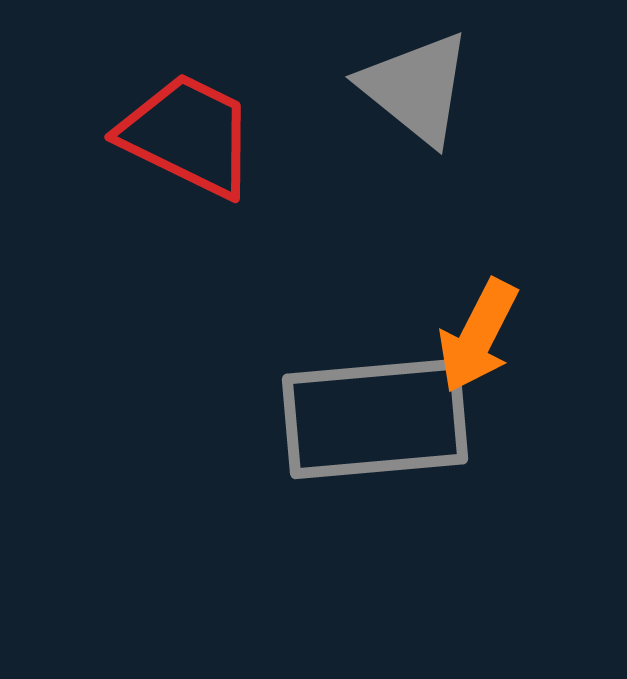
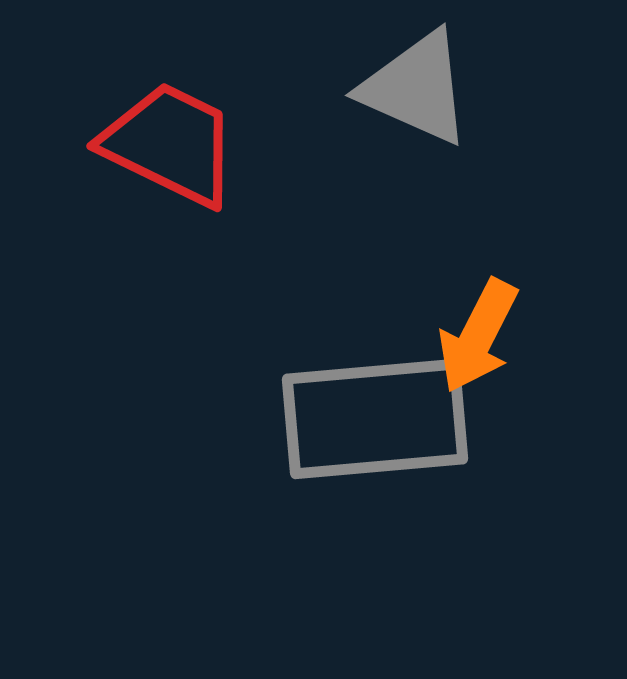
gray triangle: rotated 15 degrees counterclockwise
red trapezoid: moved 18 px left, 9 px down
